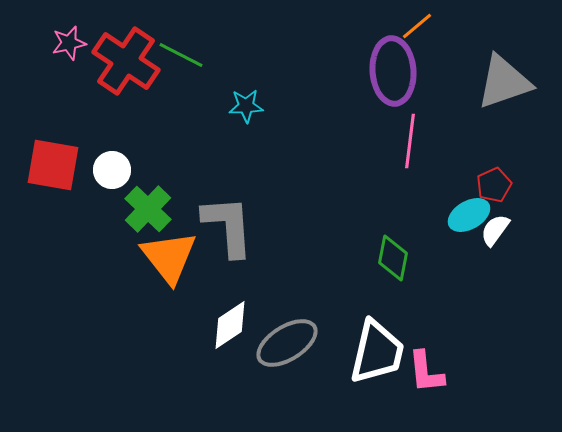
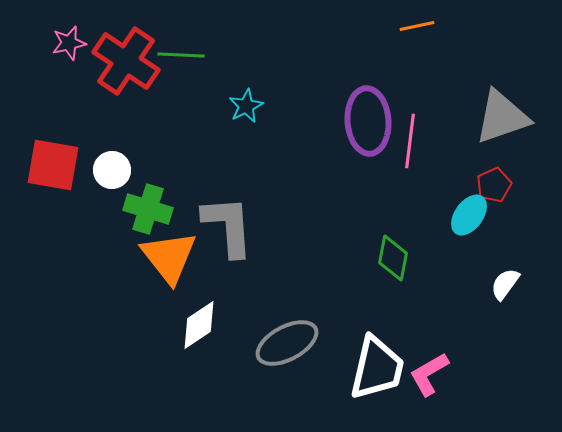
orange line: rotated 28 degrees clockwise
green line: rotated 24 degrees counterclockwise
purple ellipse: moved 25 px left, 50 px down
gray triangle: moved 2 px left, 35 px down
cyan star: rotated 24 degrees counterclockwise
green cross: rotated 27 degrees counterclockwise
cyan ellipse: rotated 24 degrees counterclockwise
white semicircle: moved 10 px right, 54 px down
white diamond: moved 31 px left
gray ellipse: rotated 4 degrees clockwise
white trapezoid: moved 16 px down
pink L-shape: moved 3 px right, 2 px down; rotated 66 degrees clockwise
